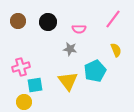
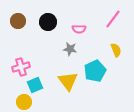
cyan square: rotated 14 degrees counterclockwise
